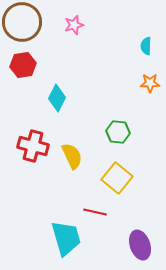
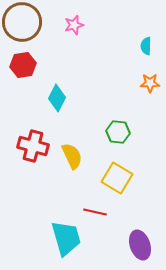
yellow square: rotated 8 degrees counterclockwise
